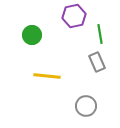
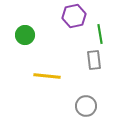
green circle: moved 7 px left
gray rectangle: moved 3 px left, 2 px up; rotated 18 degrees clockwise
